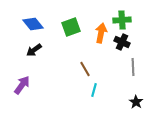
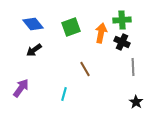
purple arrow: moved 1 px left, 3 px down
cyan line: moved 30 px left, 4 px down
